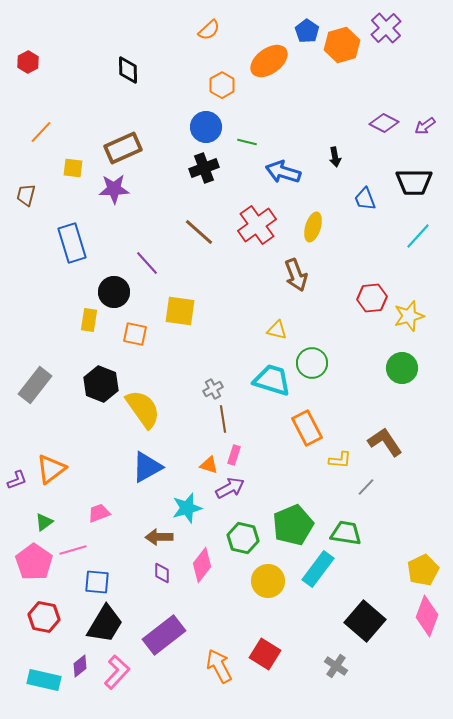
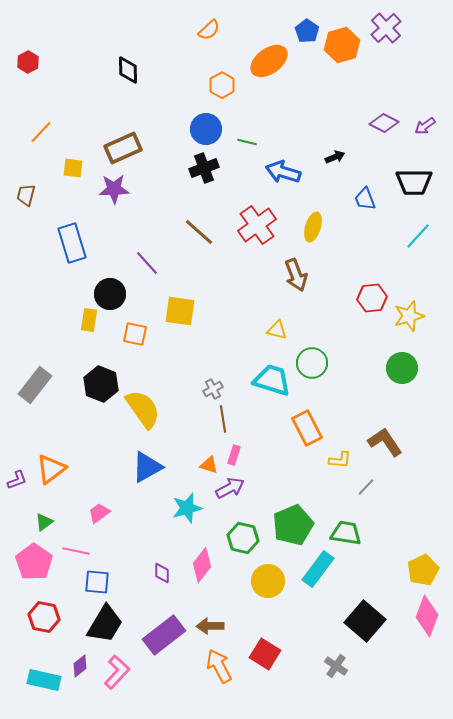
blue circle at (206, 127): moved 2 px down
black arrow at (335, 157): rotated 102 degrees counterclockwise
black circle at (114, 292): moved 4 px left, 2 px down
pink trapezoid at (99, 513): rotated 15 degrees counterclockwise
brown arrow at (159, 537): moved 51 px right, 89 px down
pink line at (73, 550): moved 3 px right, 1 px down; rotated 28 degrees clockwise
